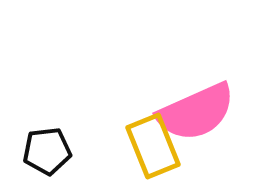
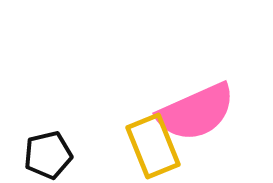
black pentagon: moved 1 px right, 4 px down; rotated 6 degrees counterclockwise
